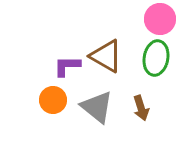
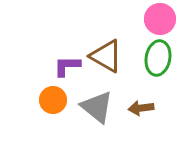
green ellipse: moved 2 px right
brown arrow: rotated 100 degrees clockwise
